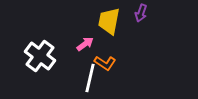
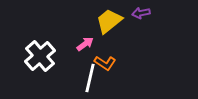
purple arrow: rotated 60 degrees clockwise
yellow trapezoid: rotated 40 degrees clockwise
white cross: rotated 12 degrees clockwise
